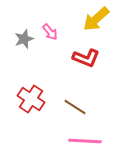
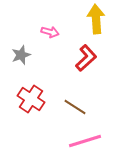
yellow arrow: rotated 128 degrees clockwise
pink arrow: rotated 36 degrees counterclockwise
gray star: moved 3 px left, 16 px down
red L-shape: rotated 64 degrees counterclockwise
pink line: rotated 20 degrees counterclockwise
